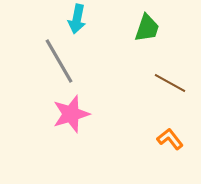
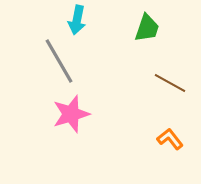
cyan arrow: moved 1 px down
